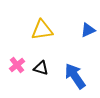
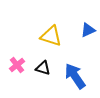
yellow triangle: moved 9 px right, 6 px down; rotated 25 degrees clockwise
black triangle: moved 2 px right
